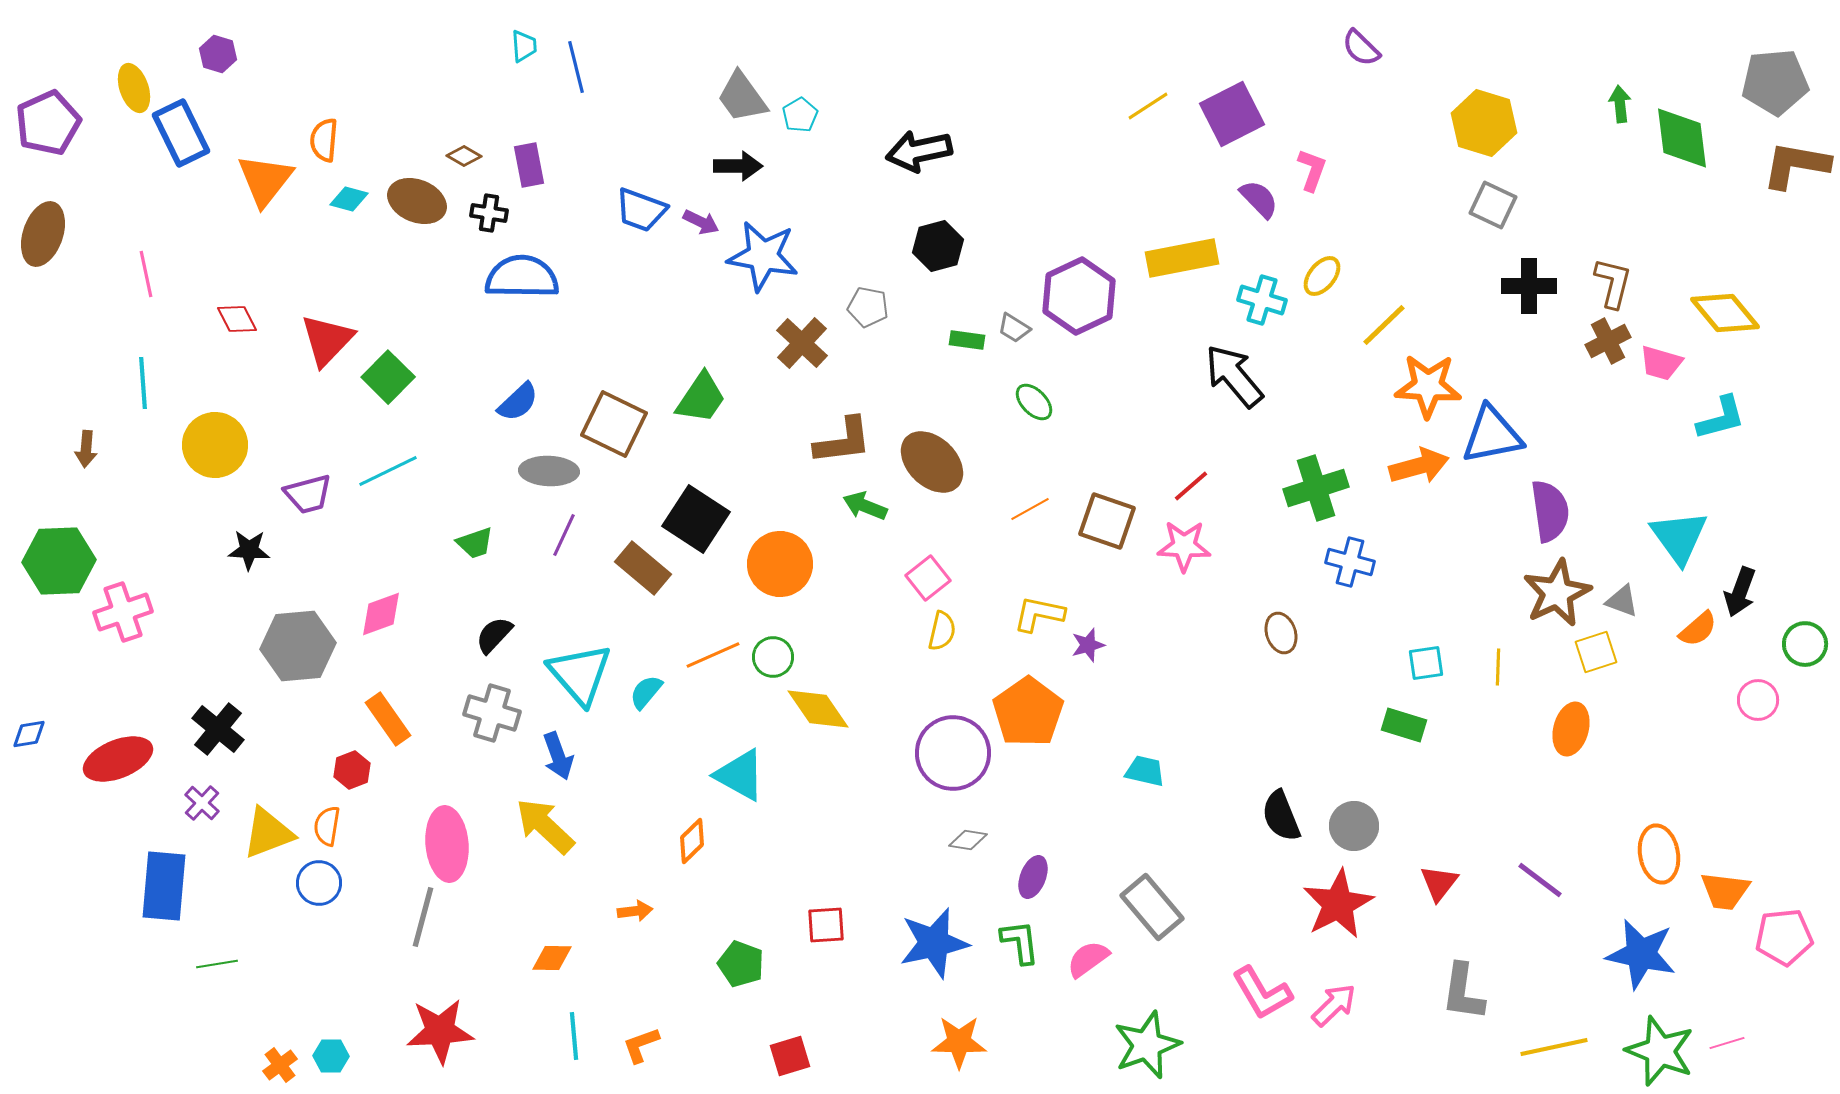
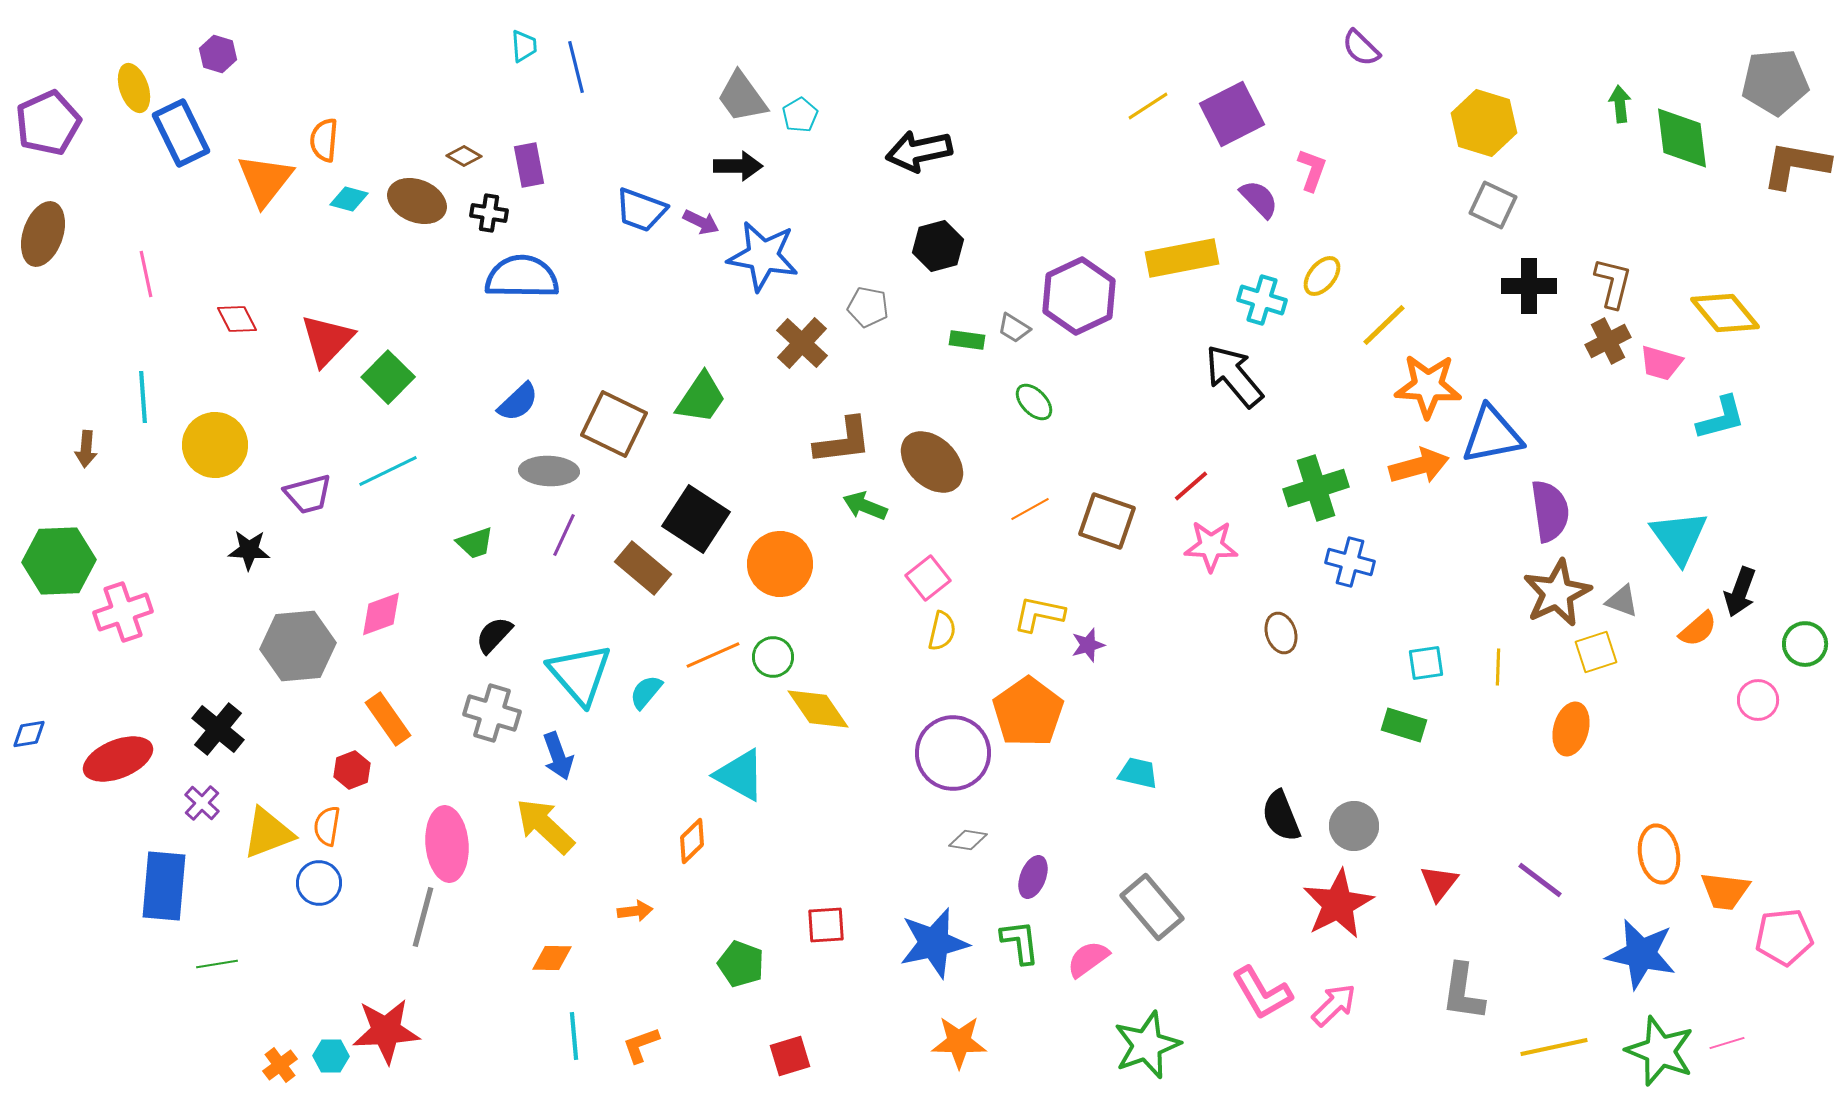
cyan line at (143, 383): moved 14 px down
pink star at (1184, 546): moved 27 px right
cyan trapezoid at (1145, 771): moved 7 px left, 2 px down
red star at (440, 1031): moved 54 px left
